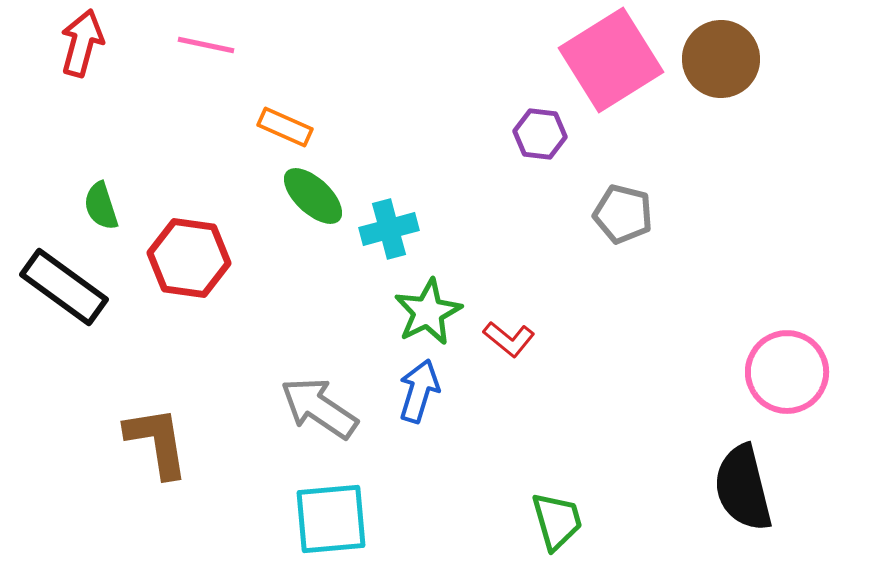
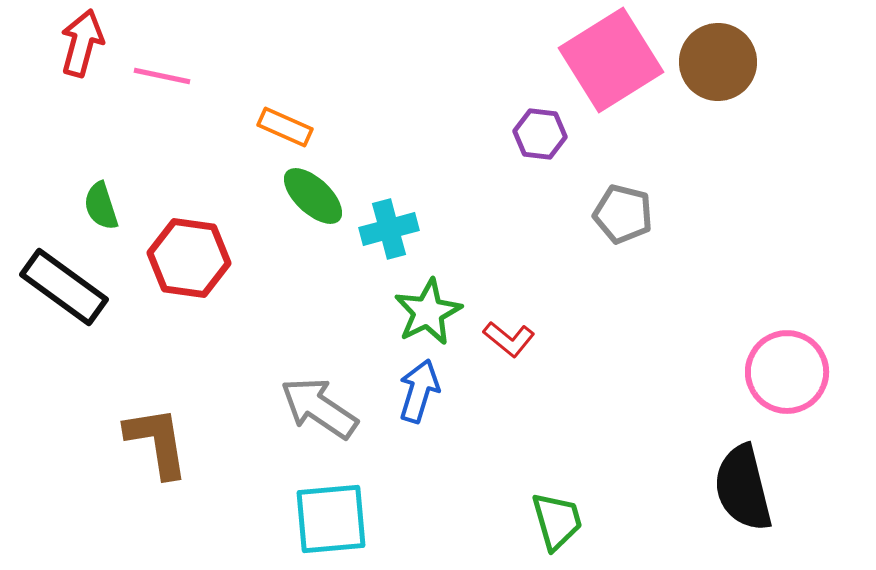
pink line: moved 44 px left, 31 px down
brown circle: moved 3 px left, 3 px down
